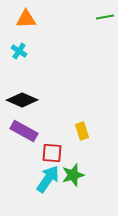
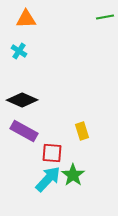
green star: rotated 20 degrees counterclockwise
cyan arrow: rotated 8 degrees clockwise
